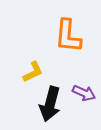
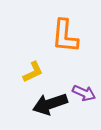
orange L-shape: moved 3 px left
black arrow: rotated 56 degrees clockwise
